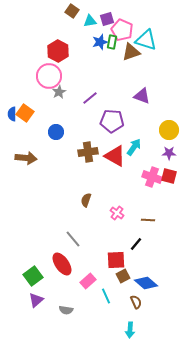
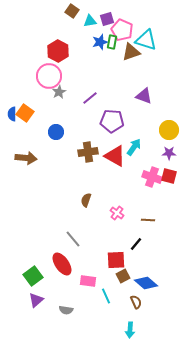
purple triangle at (142, 96): moved 2 px right
pink rectangle at (88, 281): rotated 49 degrees clockwise
